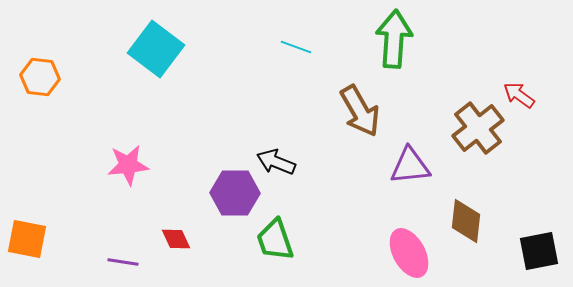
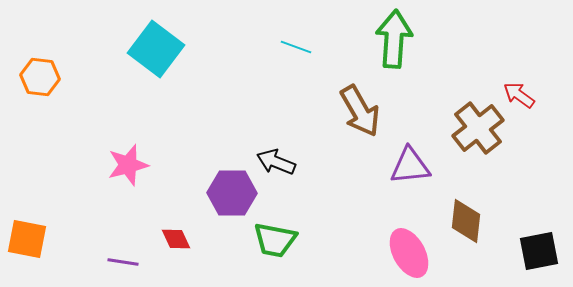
pink star: rotated 9 degrees counterclockwise
purple hexagon: moved 3 px left
green trapezoid: rotated 60 degrees counterclockwise
